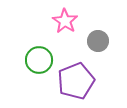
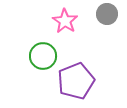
gray circle: moved 9 px right, 27 px up
green circle: moved 4 px right, 4 px up
